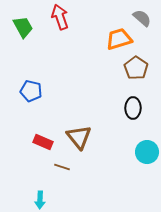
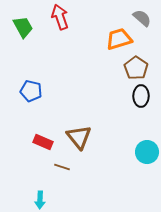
black ellipse: moved 8 px right, 12 px up
